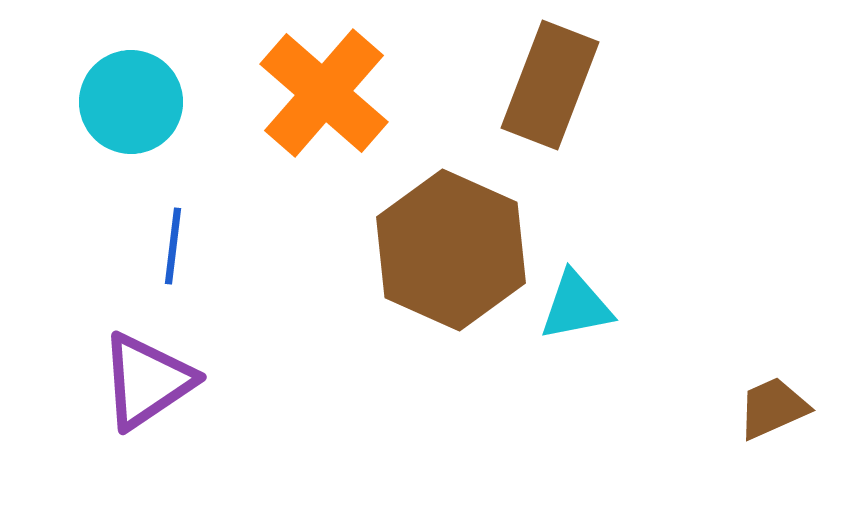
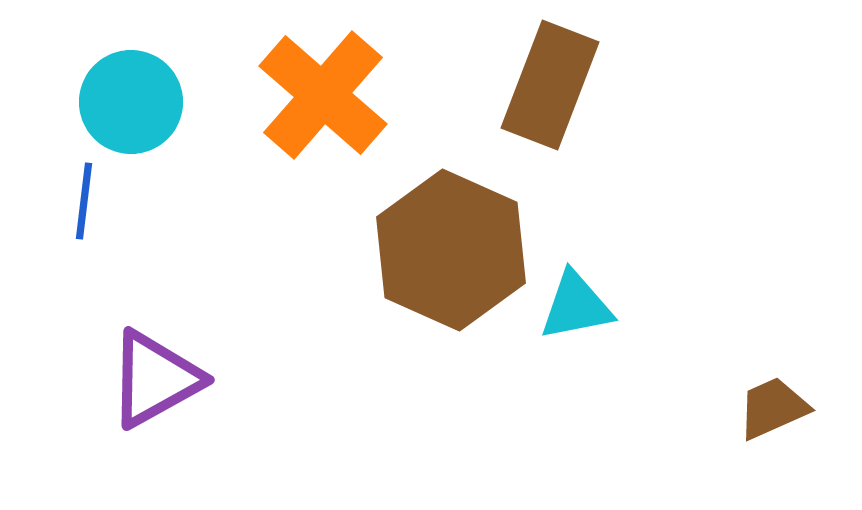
orange cross: moved 1 px left, 2 px down
blue line: moved 89 px left, 45 px up
purple triangle: moved 8 px right, 2 px up; rotated 5 degrees clockwise
